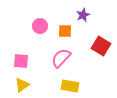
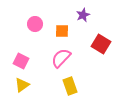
pink circle: moved 5 px left, 2 px up
orange square: moved 3 px left
red square: moved 2 px up
pink square: rotated 21 degrees clockwise
yellow rectangle: rotated 60 degrees clockwise
